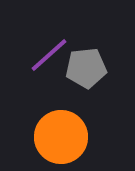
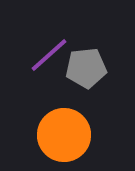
orange circle: moved 3 px right, 2 px up
